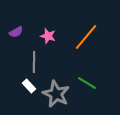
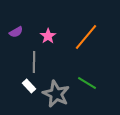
pink star: rotated 21 degrees clockwise
